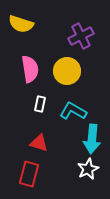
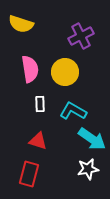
yellow circle: moved 2 px left, 1 px down
white rectangle: rotated 14 degrees counterclockwise
cyan arrow: rotated 60 degrees counterclockwise
red triangle: moved 1 px left, 2 px up
white star: rotated 15 degrees clockwise
